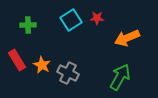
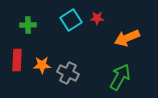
red rectangle: rotated 35 degrees clockwise
orange star: rotated 30 degrees counterclockwise
